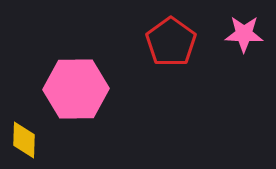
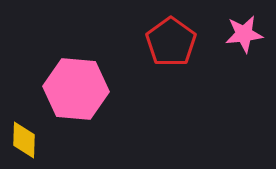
pink star: rotated 9 degrees counterclockwise
pink hexagon: rotated 6 degrees clockwise
